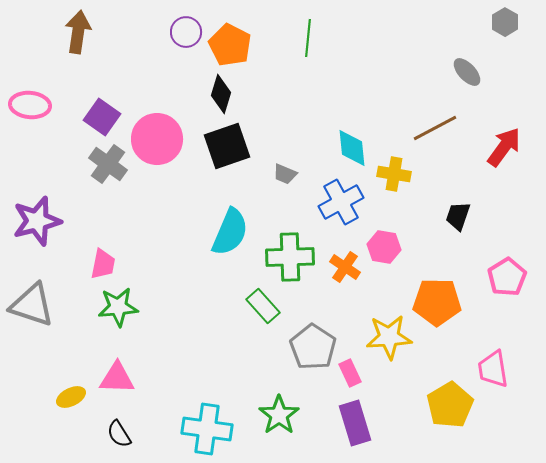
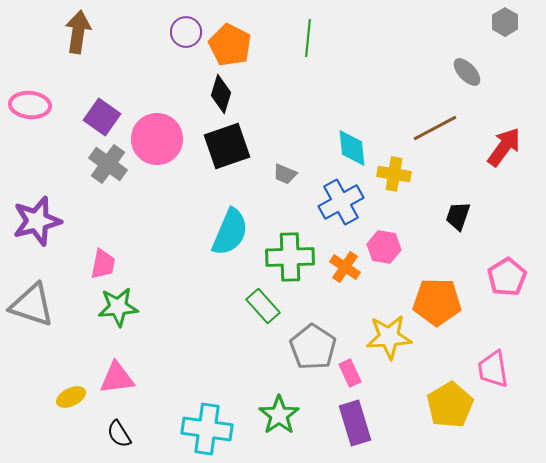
pink triangle at (117, 378): rotated 9 degrees counterclockwise
